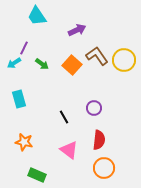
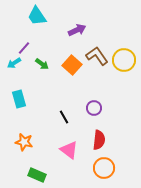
purple line: rotated 16 degrees clockwise
